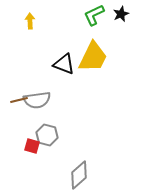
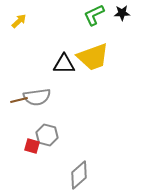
black star: moved 1 px right, 1 px up; rotated 21 degrees clockwise
yellow arrow: moved 11 px left; rotated 49 degrees clockwise
yellow trapezoid: rotated 44 degrees clockwise
black triangle: rotated 20 degrees counterclockwise
gray semicircle: moved 3 px up
